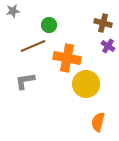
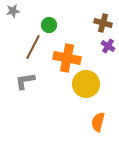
brown line: moved 1 px down; rotated 40 degrees counterclockwise
